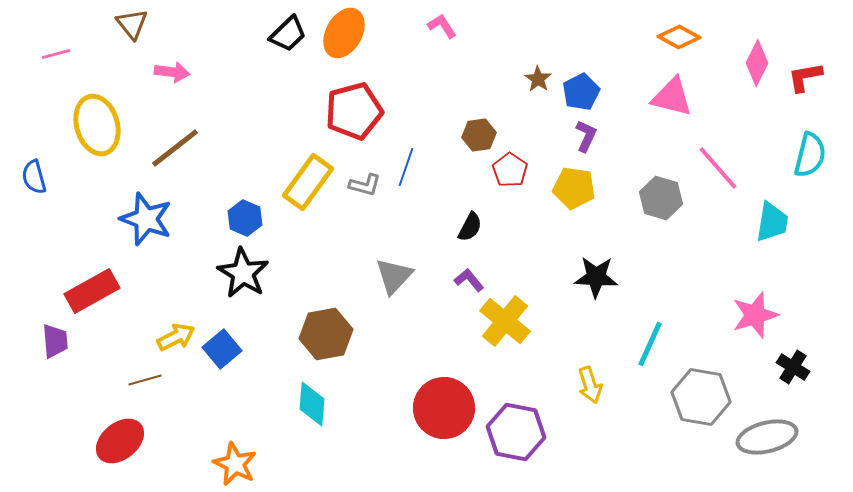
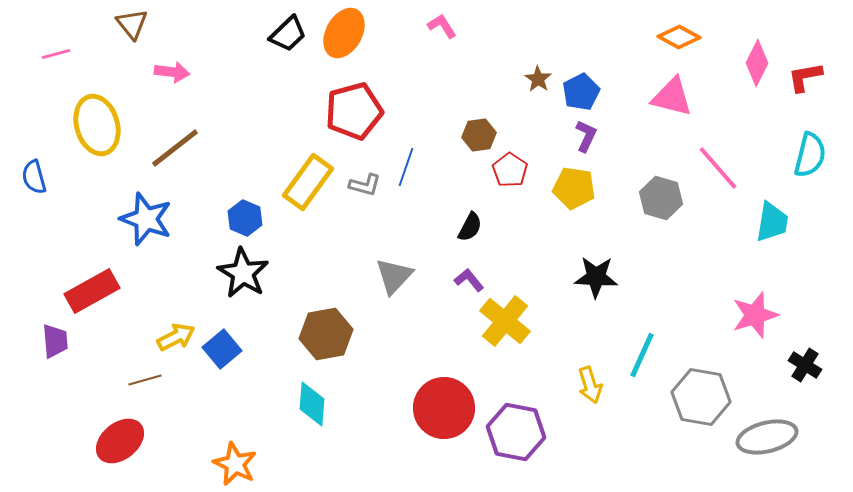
cyan line at (650, 344): moved 8 px left, 11 px down
black cross at (793, 367): moved 12 px right, 2 px up
